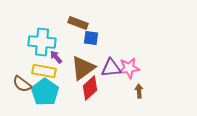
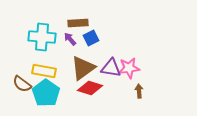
brown rectangle: rotated 24 degrees counterclockwise
blue square: rotated 35 degrees counterclockwise
cyan cross: moved 5 px up
purple arrow: moved 14 px right, 18 px up
purple triangle: rotated 15 degrees clockwise
red diamond: rotated 60 degrees clockwise
cyan pentagon: moved 1 px right, 1 px down
